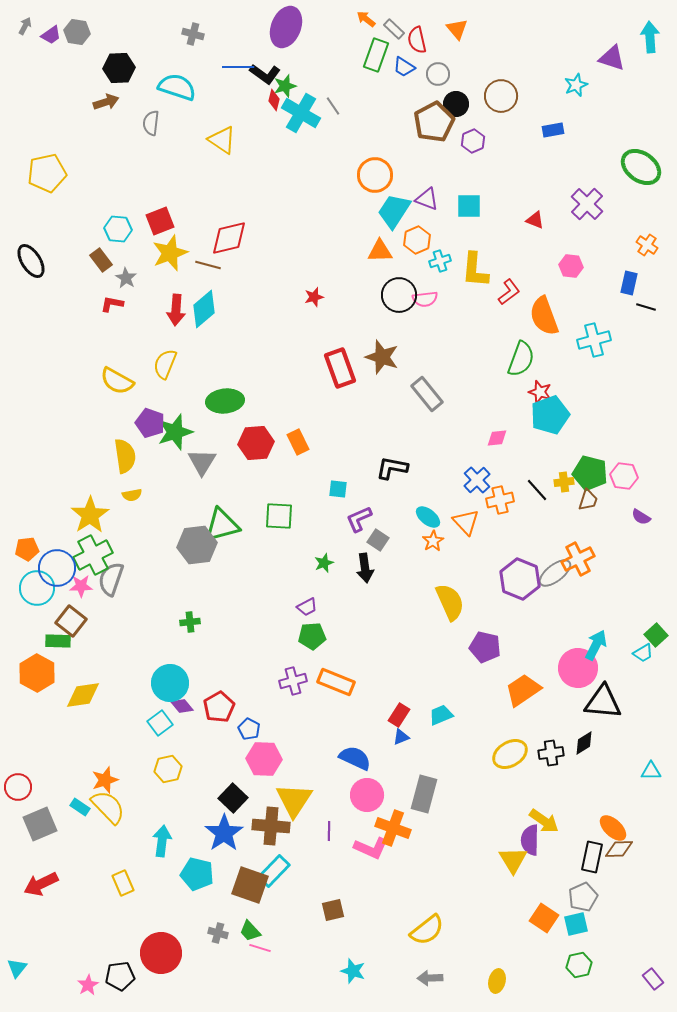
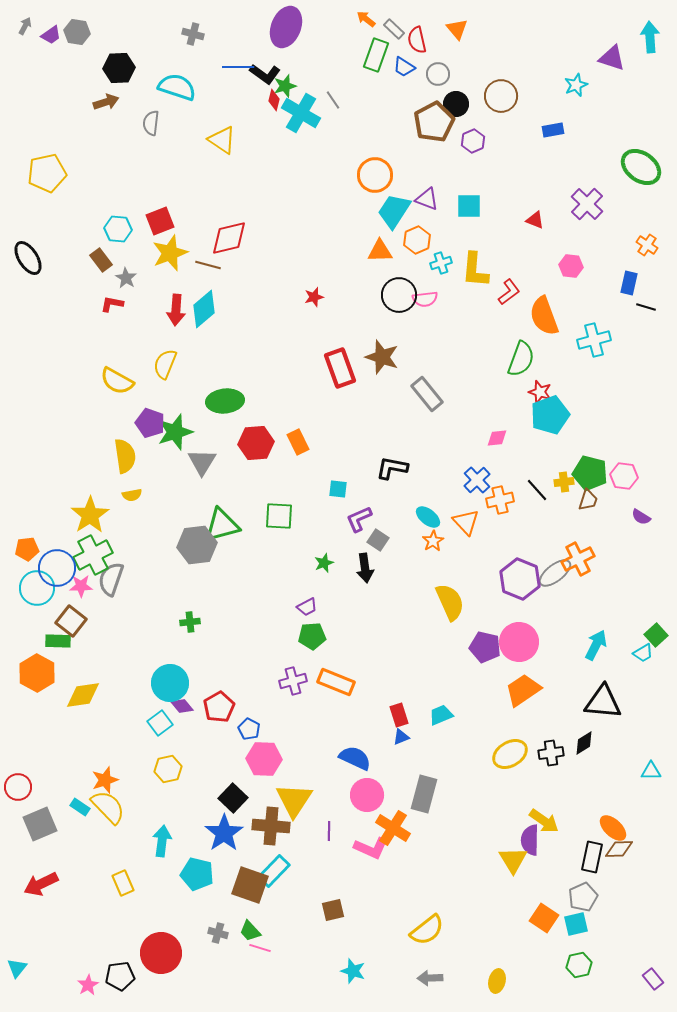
gray line at (333, 106): moved 6 px up
black ellipse at (31, 261): moved 3 px left, 3 px up
cyan cross at (440, 261): moved 1 px right, 2 px down
pink circle at (578, 668): moved 59 px left, 26 px up
red rectangle at (399, 715): rotated 50 degrees counterclockwise
orange cross at (393, 828): rotated 12 degrees clockwise
